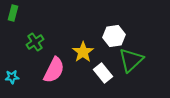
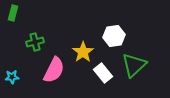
green cross: rotated 18 degrees clockwise
green triangle: moved 3 px right, 5 px down
